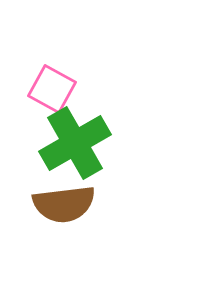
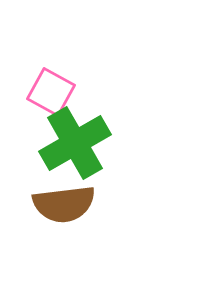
pink square: moved 1 px left, 3 px down
